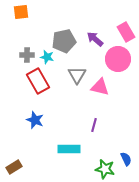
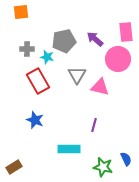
pink rectangle: rotated 24 degrees clockwise
gray cross: moved 6 px up
green star: moved 2 px left, 2 px up
